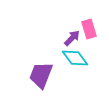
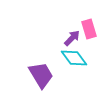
cyan diamond: moved 1 px left
purple trapezoid: rotated 128 degrees clockwise
